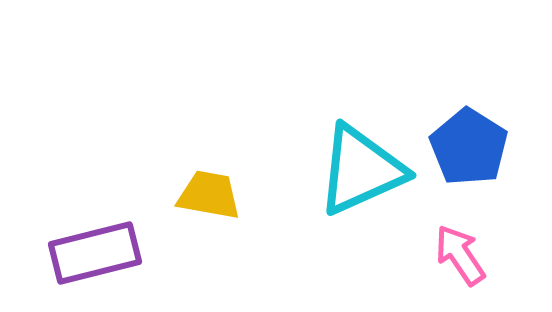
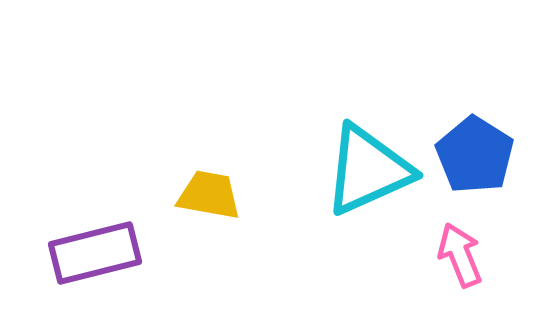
blue pentagon: moved 6 px right, 8 px down
cyan triangle: moved 7 px right
pink arrow: rotated 12 degrees clockwise
